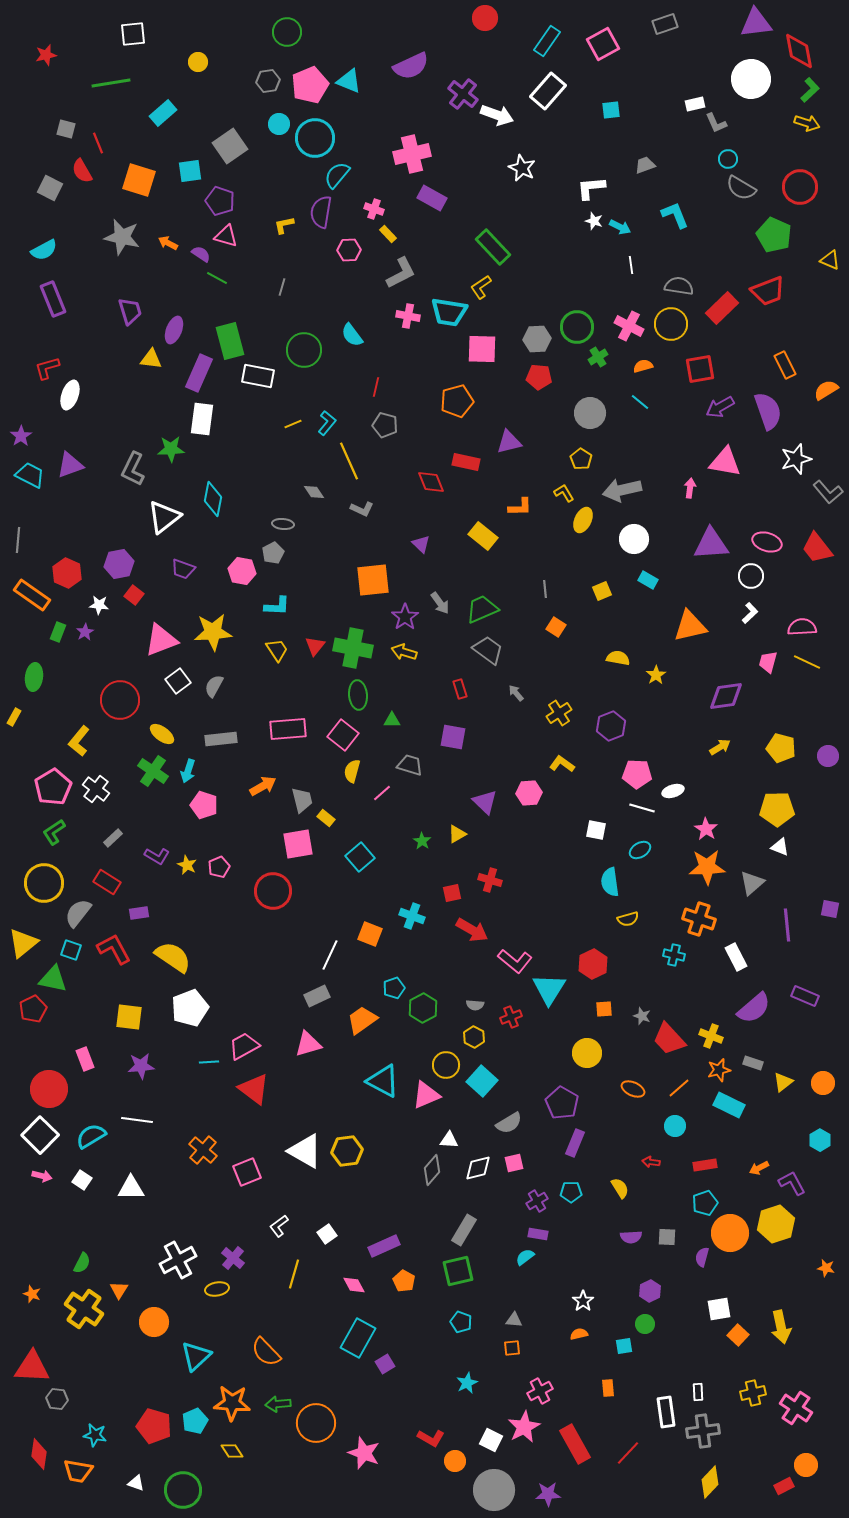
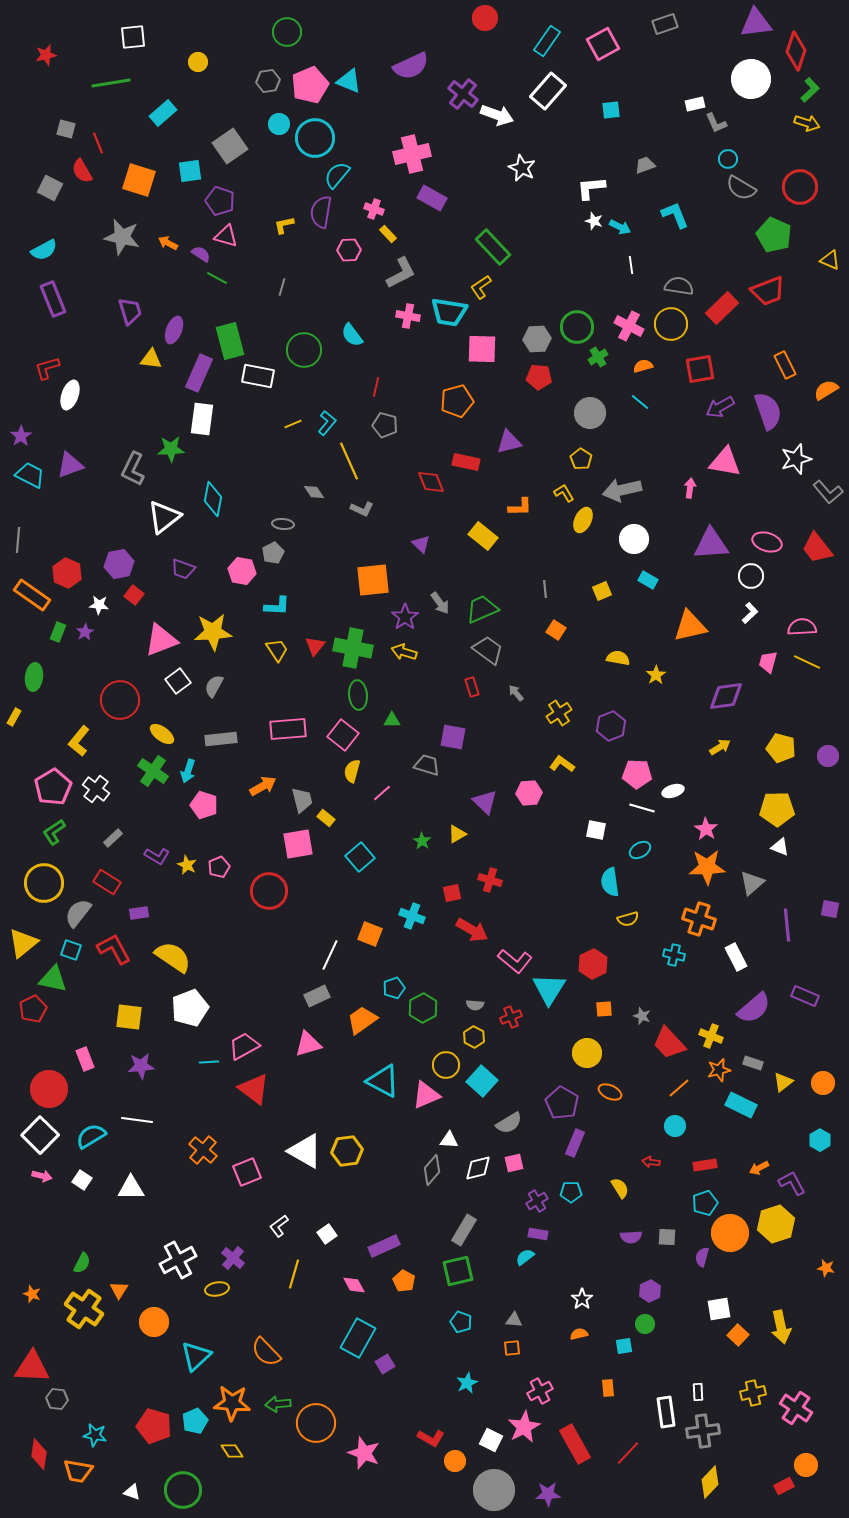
white square at (133, 34): moved 3 px down
red diamond at (799, 51): moved 3 px left; rotated 30 degrees clockwise
orange square at (556, 627): moved 3 px down
red rectangle at (460, 689): moved 12 px right, 2 px up
gray trapezoid at (410, 765): moved 17 px right
red circle at (273, 891): moved 4 px left
red trapezoid at (669, 1039): moved 4 px down
orange ellipse at (633, 1089): moved 23 px left, 3 px down
cyan rectangle at (729, 1105): moved 12 px right
white star at (583, 1301): moved 1 px left, 2 px up
white triangle at (136, 1483): moved 4 px left, 9 px down
